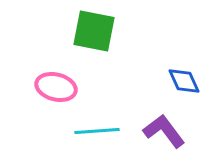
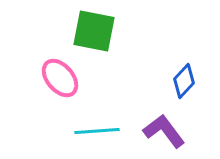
blue diamond: rotated 68 degrees clockwise
pink ellipse: moved 4 px right, 9 px up; rotated 36 degrees clockwise
